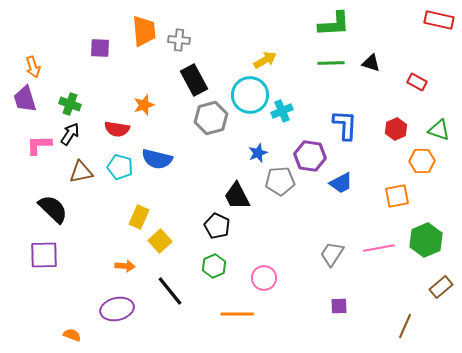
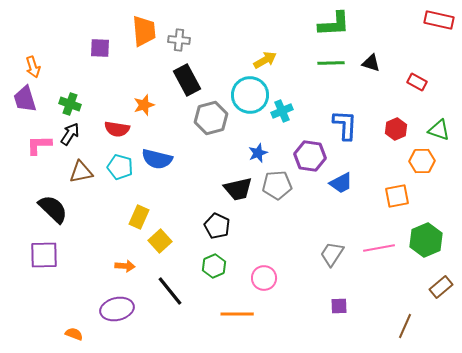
black rectangle at (194, 80): moved 7 px left
gray pentagon at (280, 181): moved 3 px left, 4 px down
black trapezoid at (237, 196): moved 1 px right, 7 px up; rotated 76 degrees counterclockwise
orange semicircle at (72, 335): moved 2 px right, 1 px up
